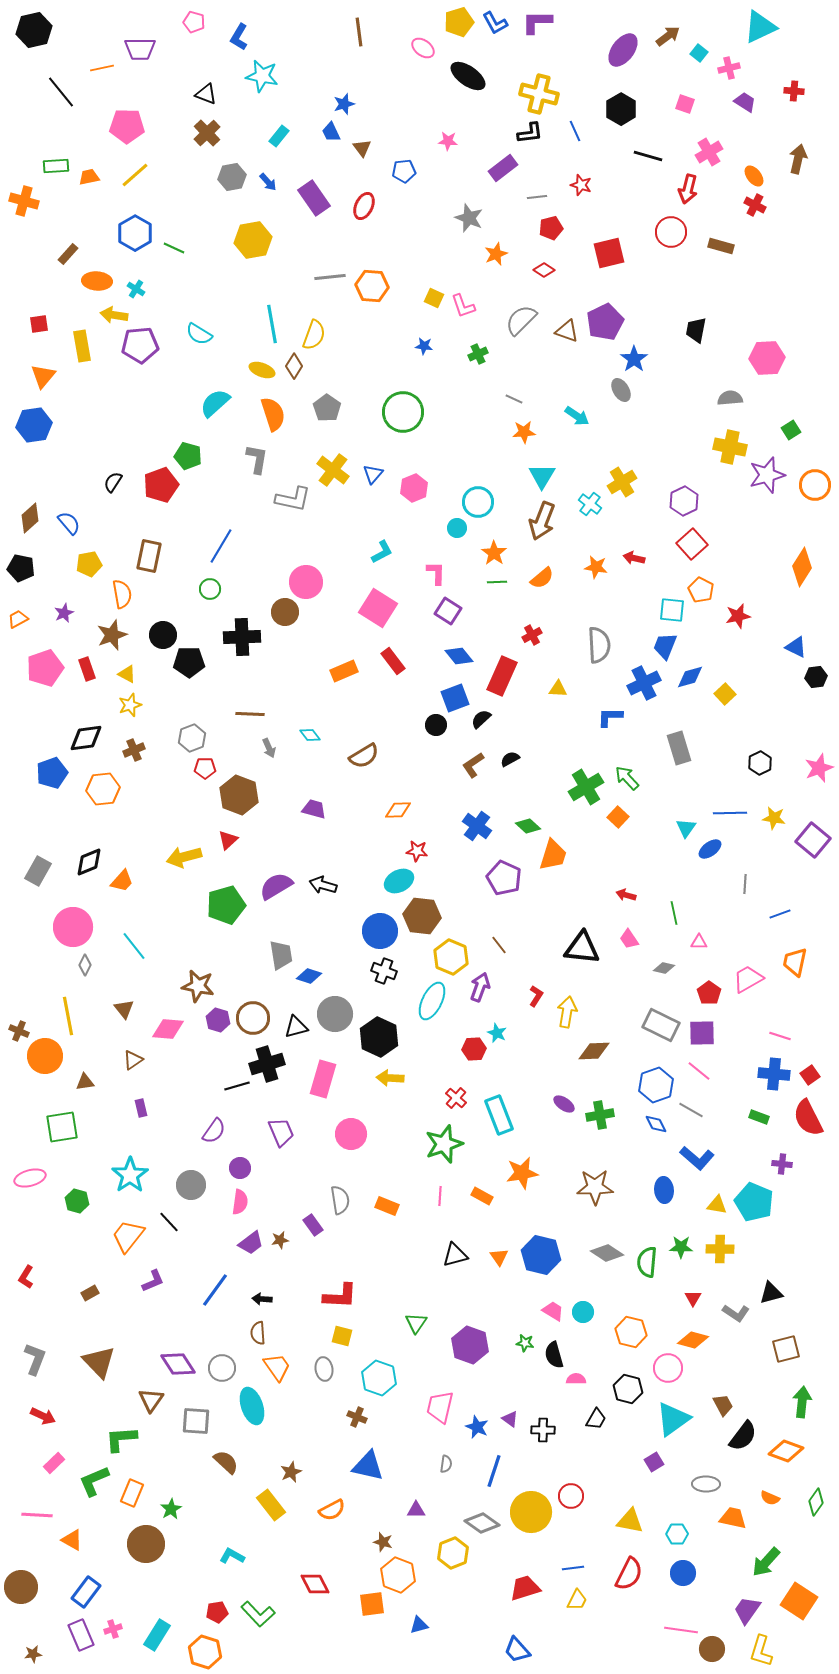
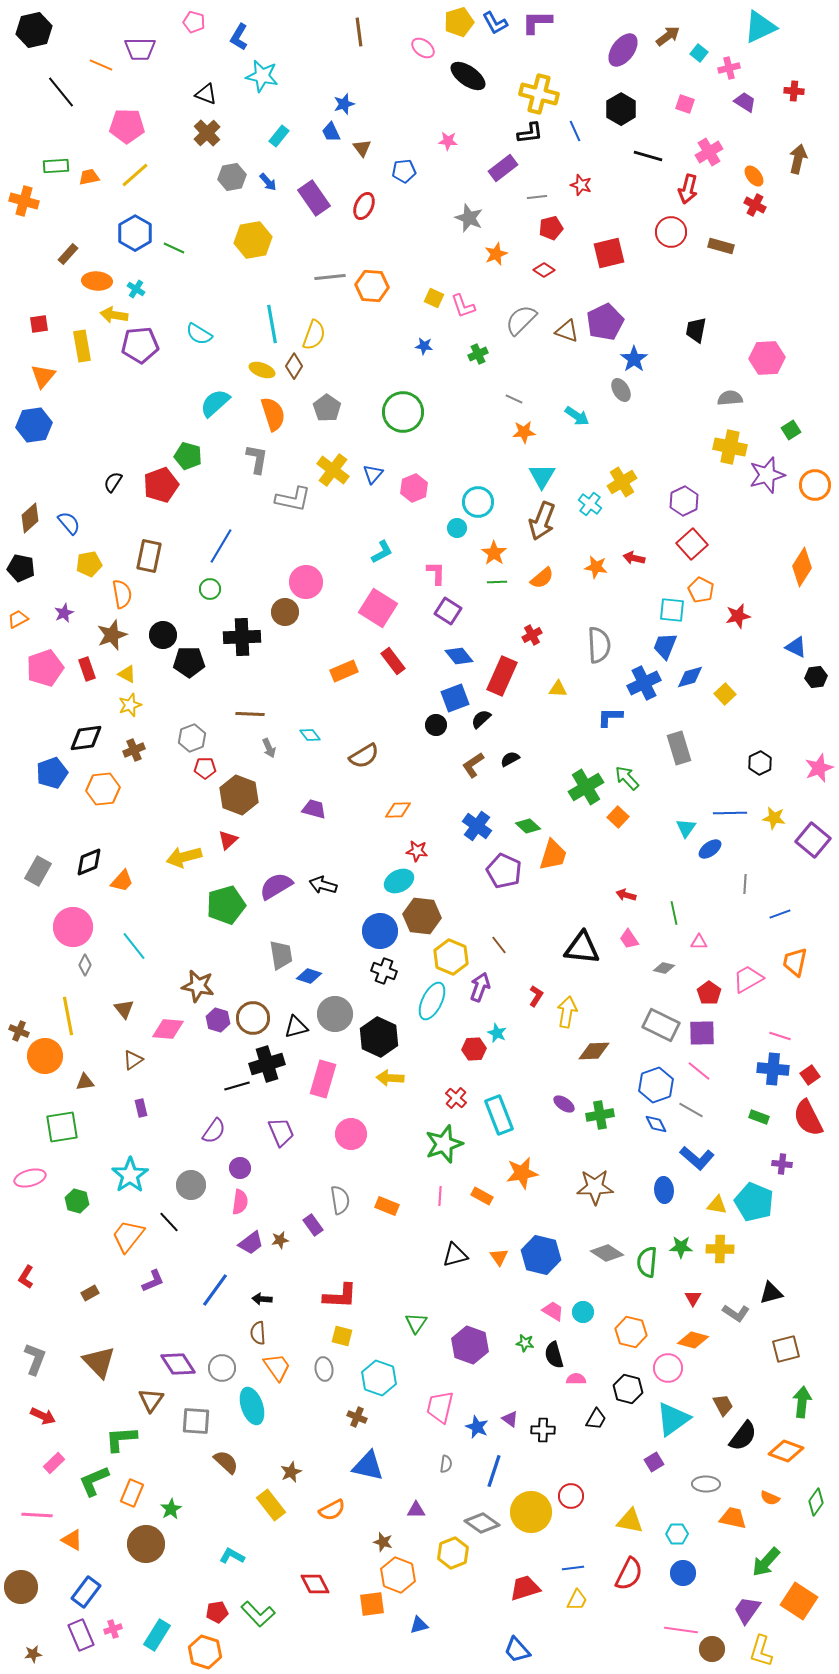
orange line at (102, 68): moved 1 px left, 3 px up; rotated 35 degrees clockwise
purple pentagon at (504, 878): moved 7 px up
blue cross at (774, 1074): moved 1 px left, 5 px up
